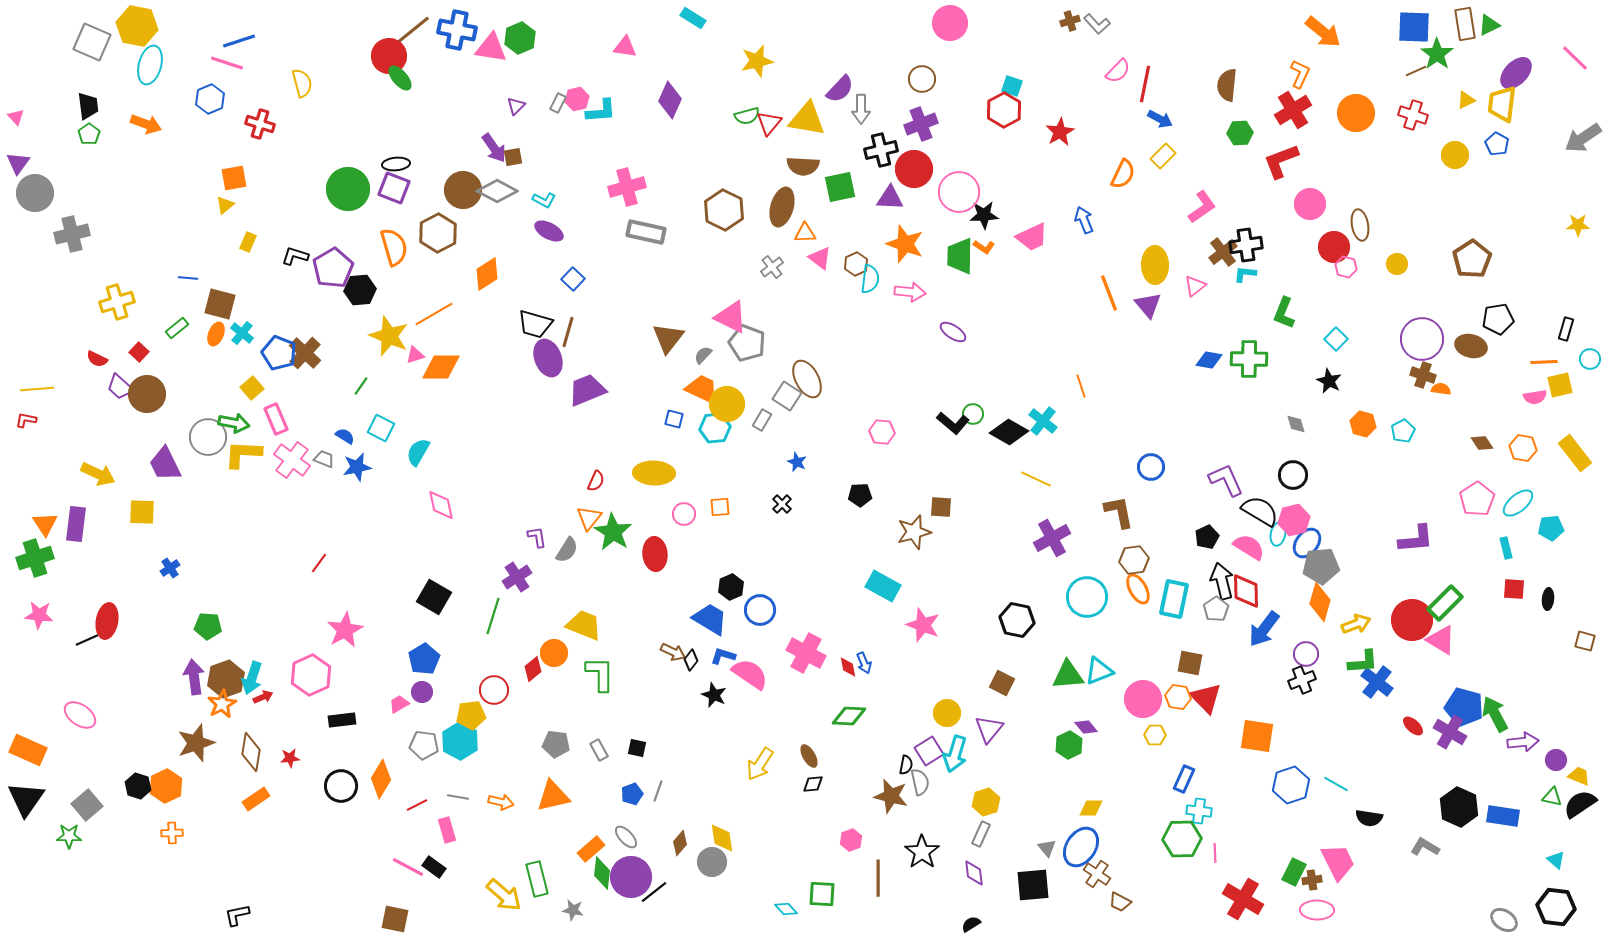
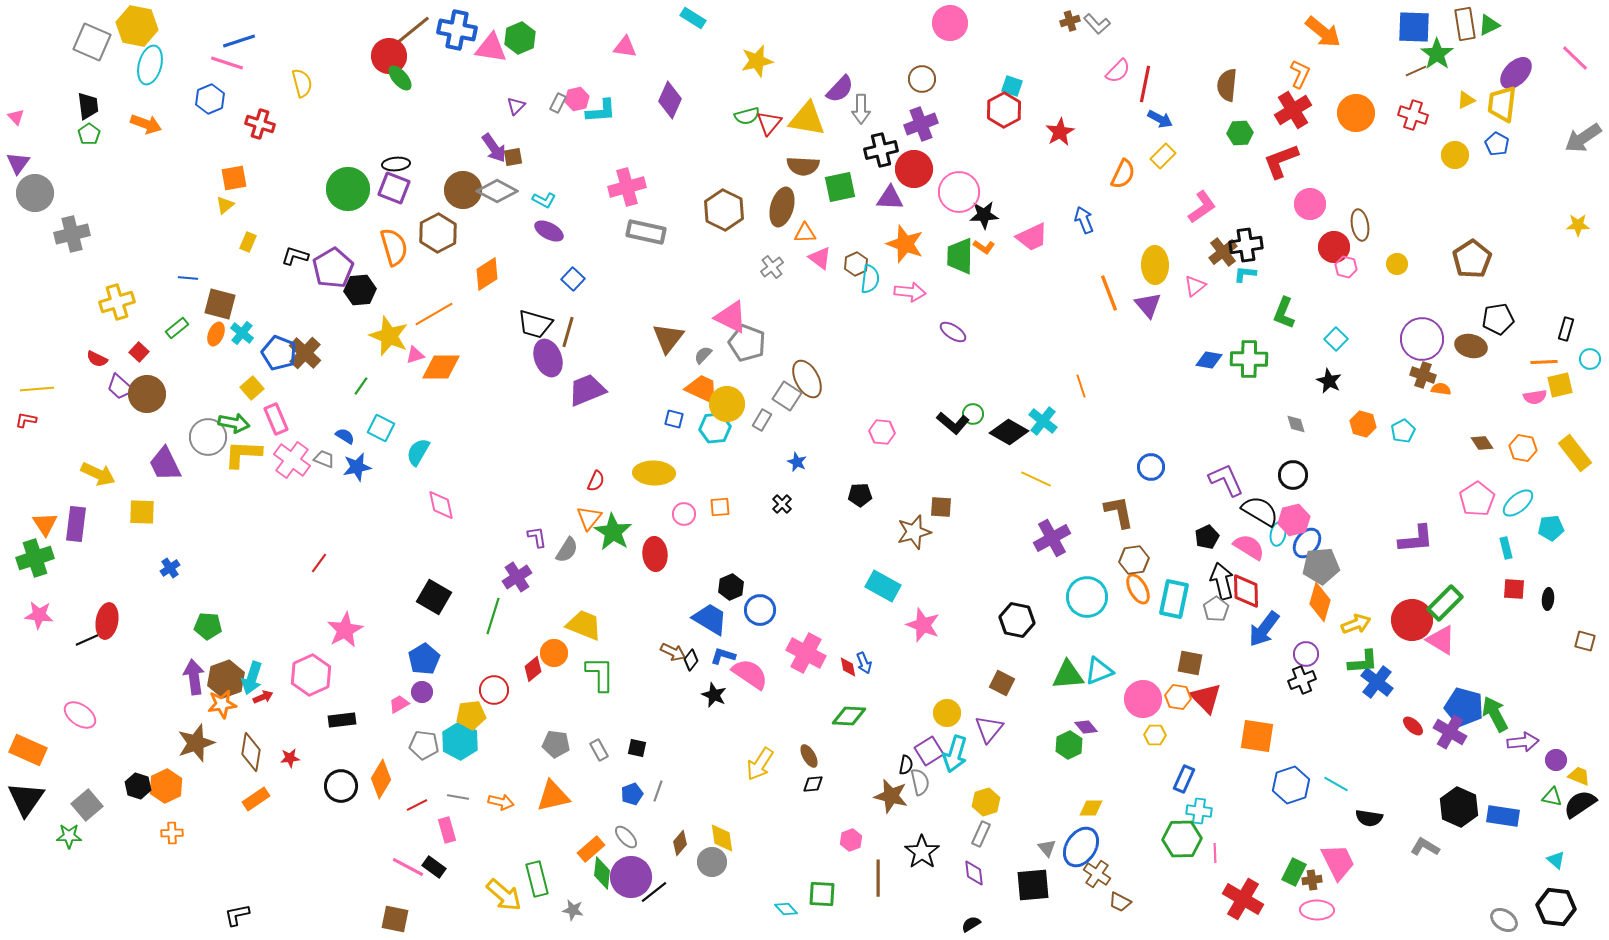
orange star at (222, 704): rotated 20 degrees clockwise
